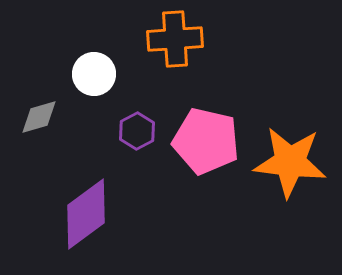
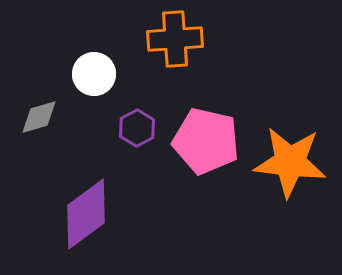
purple hexagon: moved 3 px up
